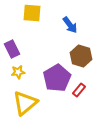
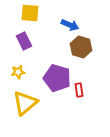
yellow square: moved 2 px left
blue arrow: rotated 30 degrees counterclockwise
purple rectangle: moved 12 px right, 8 px up
brown hexagon: moved 9 px up
purple pentagon: rotated 24 degrees counterclockwise
red rectangle: rotated 48 degrees counterclockwise
